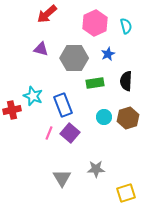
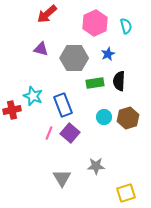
black semicircle: moved 7 px left
gray star: moved 3 px up
